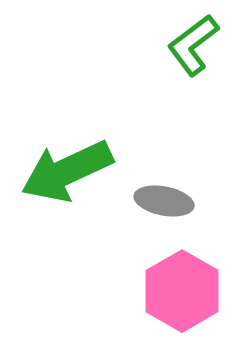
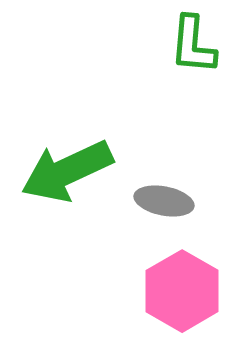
green L-shape: rotated 48 degrees counterclockwise
